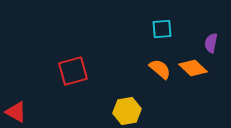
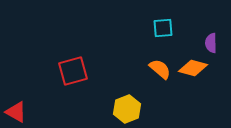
cyan square: moved 1 px right, 1 px up
purple semicircle: rotated 12 degrees counterclockwise
orange diamond: rotated 28 degrees counterclockwise
yellow hexagon: moved 2 px up; rotated 12 degrees counterclockwise
